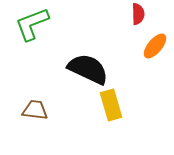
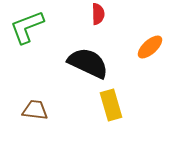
red semicircle: moved 40 px left
green L-shape: moved 5 px left, 3 px down
orange ellipse: moved 5 px left, 1 px down; rotated 8 degrees clockwise
black semicircle: moved 6 px up
